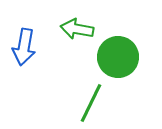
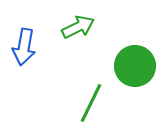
green arrow: moved 1 px right, 2 px up; rotated 144 degrees clockwise
green circle: moved 17 px right, 9 px down
